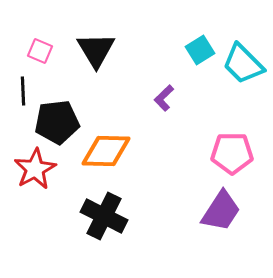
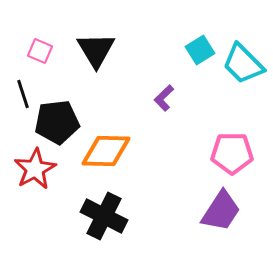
black line: moved 3 px down; rotated 16 degrees counterclockwise
